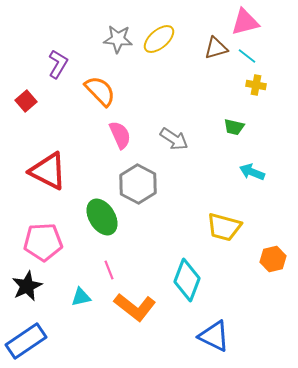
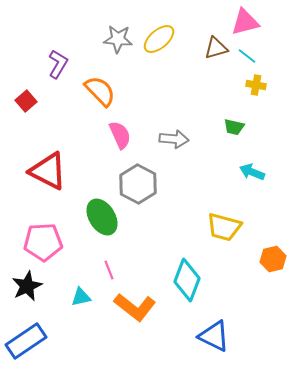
gray arrow: rotated 28 degrees counterclockwise
